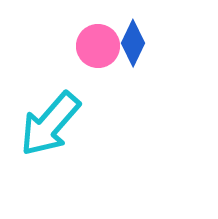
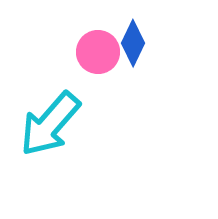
pink circle: moved 6 px down
